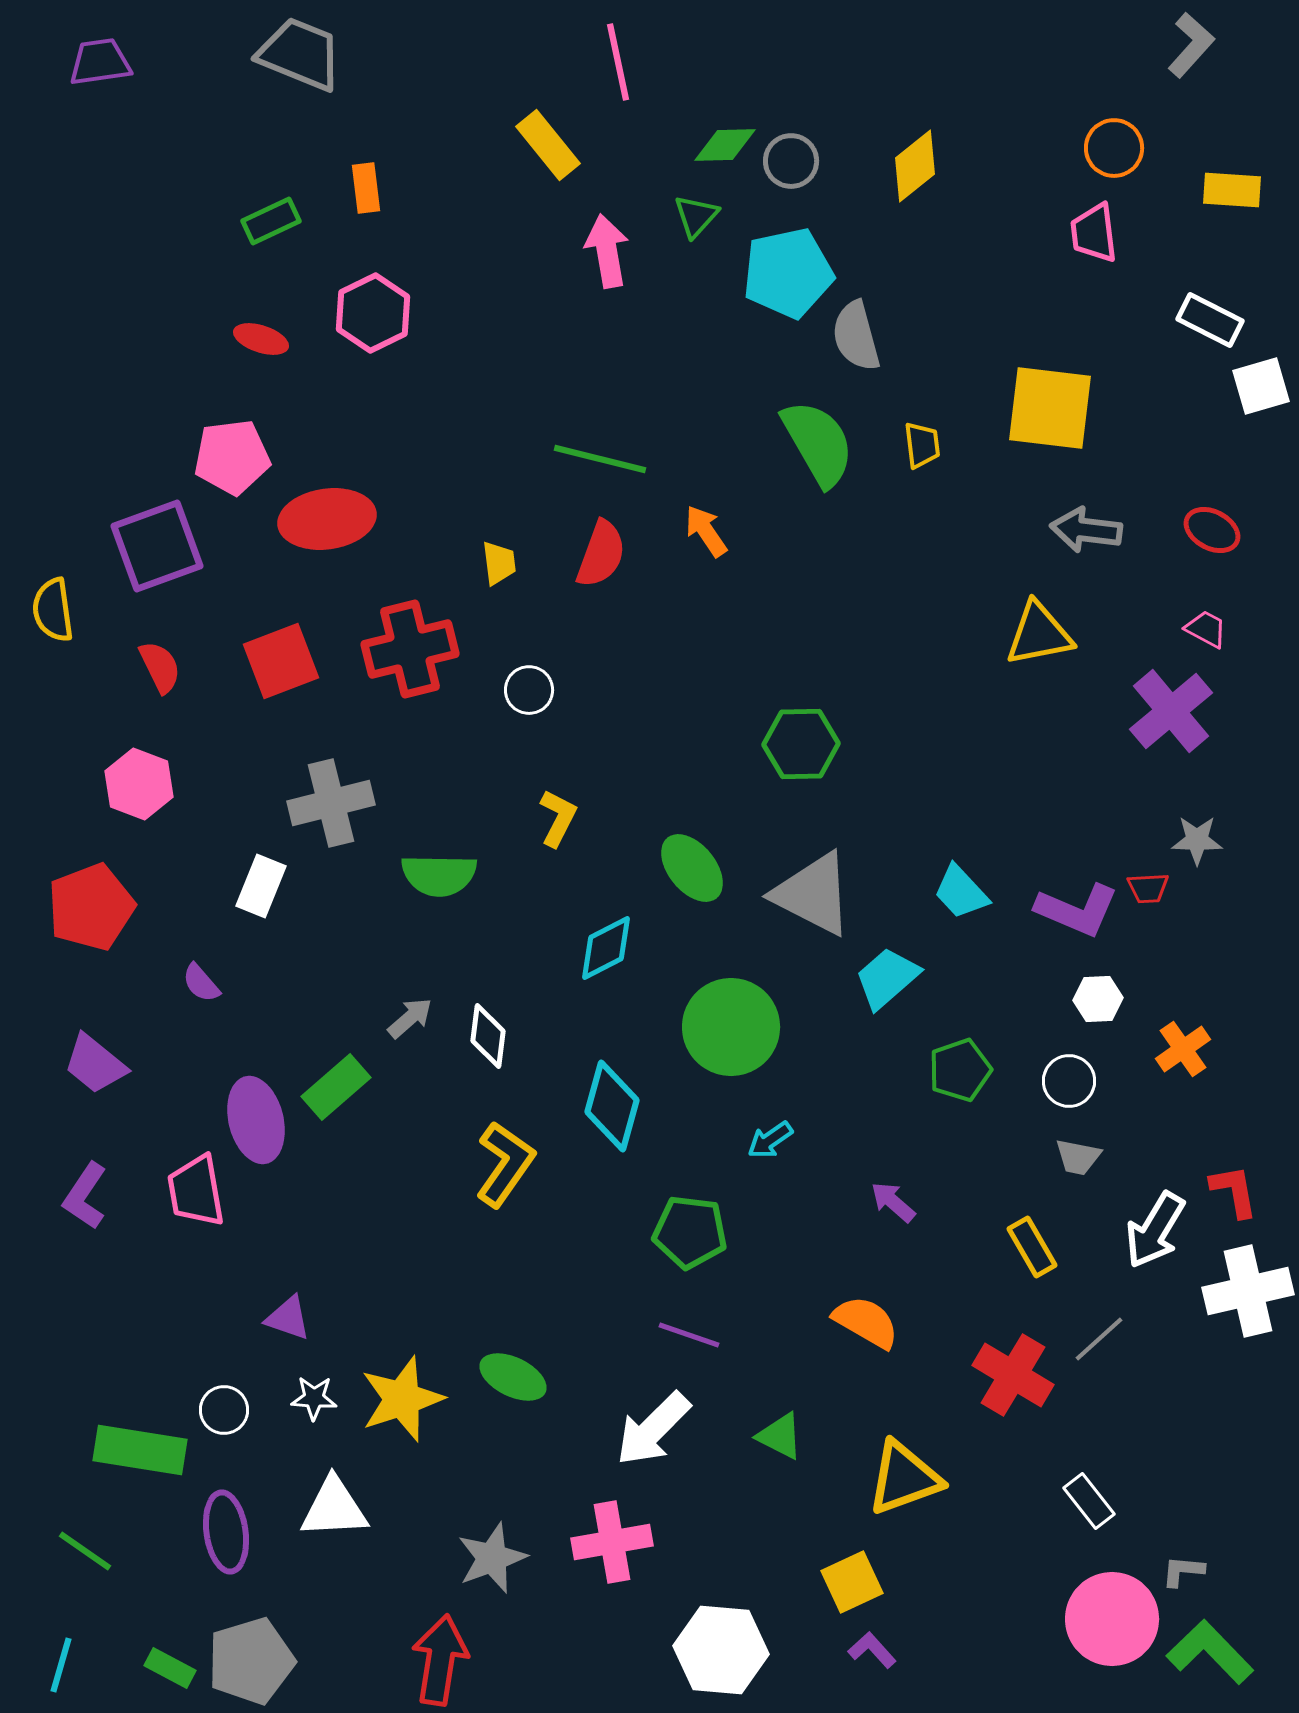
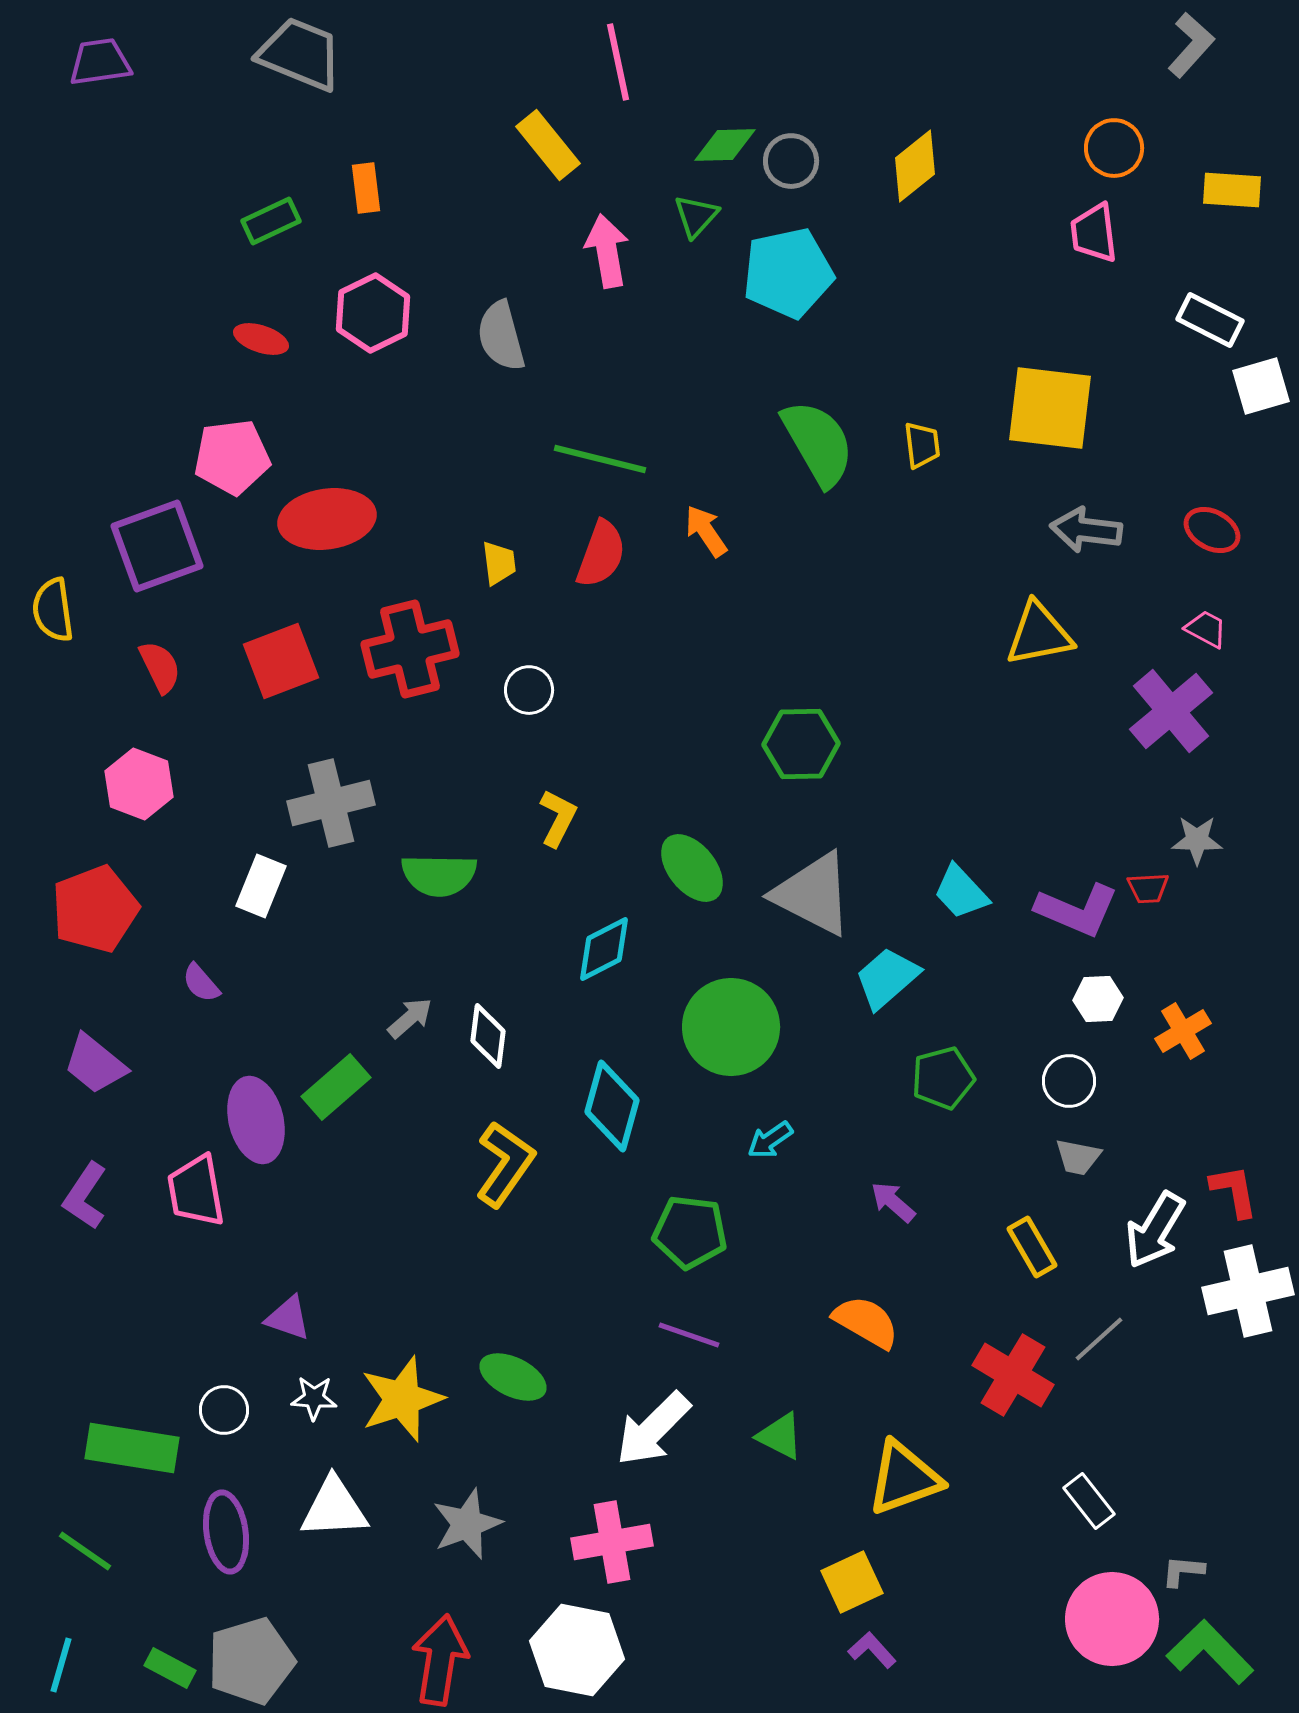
gray semicircle at (856, 336): moved 355 px left
red pentagon at (91, 907): moved 4 px right, 2 px down
cyan diamond at (606, 948): moved 2 px left, 1 px down
orange cross at (1183, 1049): moved 18 px up; rotated 4 degrees clockwise
green pentagon at (960, 1070): moved 17 px left, 8 px down; rotated 4 degrees clockwise
green rectangle at (140, 1450): moved 8 px left, 2 px up
gray star at (492, 1558): moved 25 px left, 34 px up
white hexagon at (721, 1650): moved 144 px left; rotated 6 degrees clockwise
